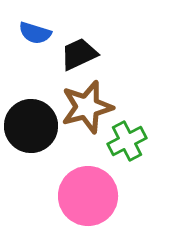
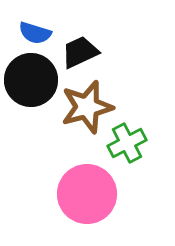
black trapezoid: moved 1 px right, 2 px up
black circle: moved 46 px up
green cross: moved 2 px down
pink circle: moved 1 px left, 2 px up
